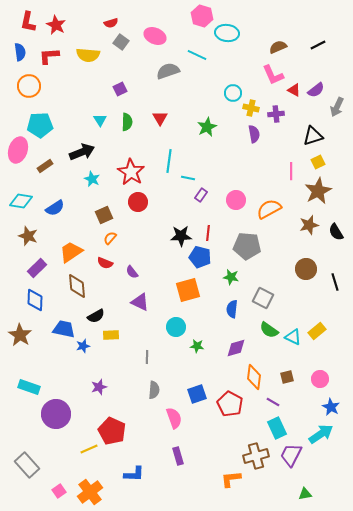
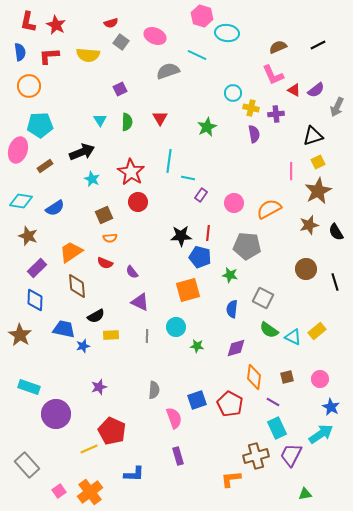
pink circle at (236, 200): moved 2 px left, 3 px down
orange semicircle at (110, 238): rotated 136 degrees counterclockwise
green star at (231, 277): moved 1 px left, 2 px up
gray line at (147, 357): moved 21 px up
blue square at (197, 394): moved 6 px down
